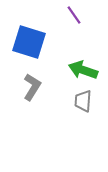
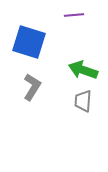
purple line: rotated 60 degrees counterclockwise
